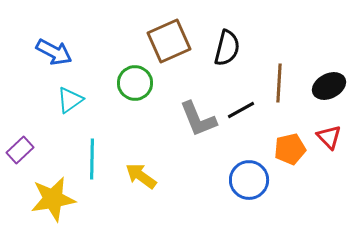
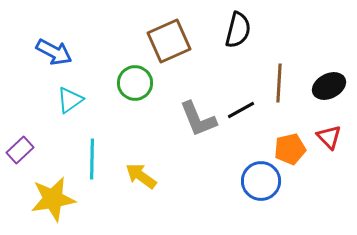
black semicircle: moved 11 px right, 18 px up
blue circle: moved 12 px right, 1 px down
